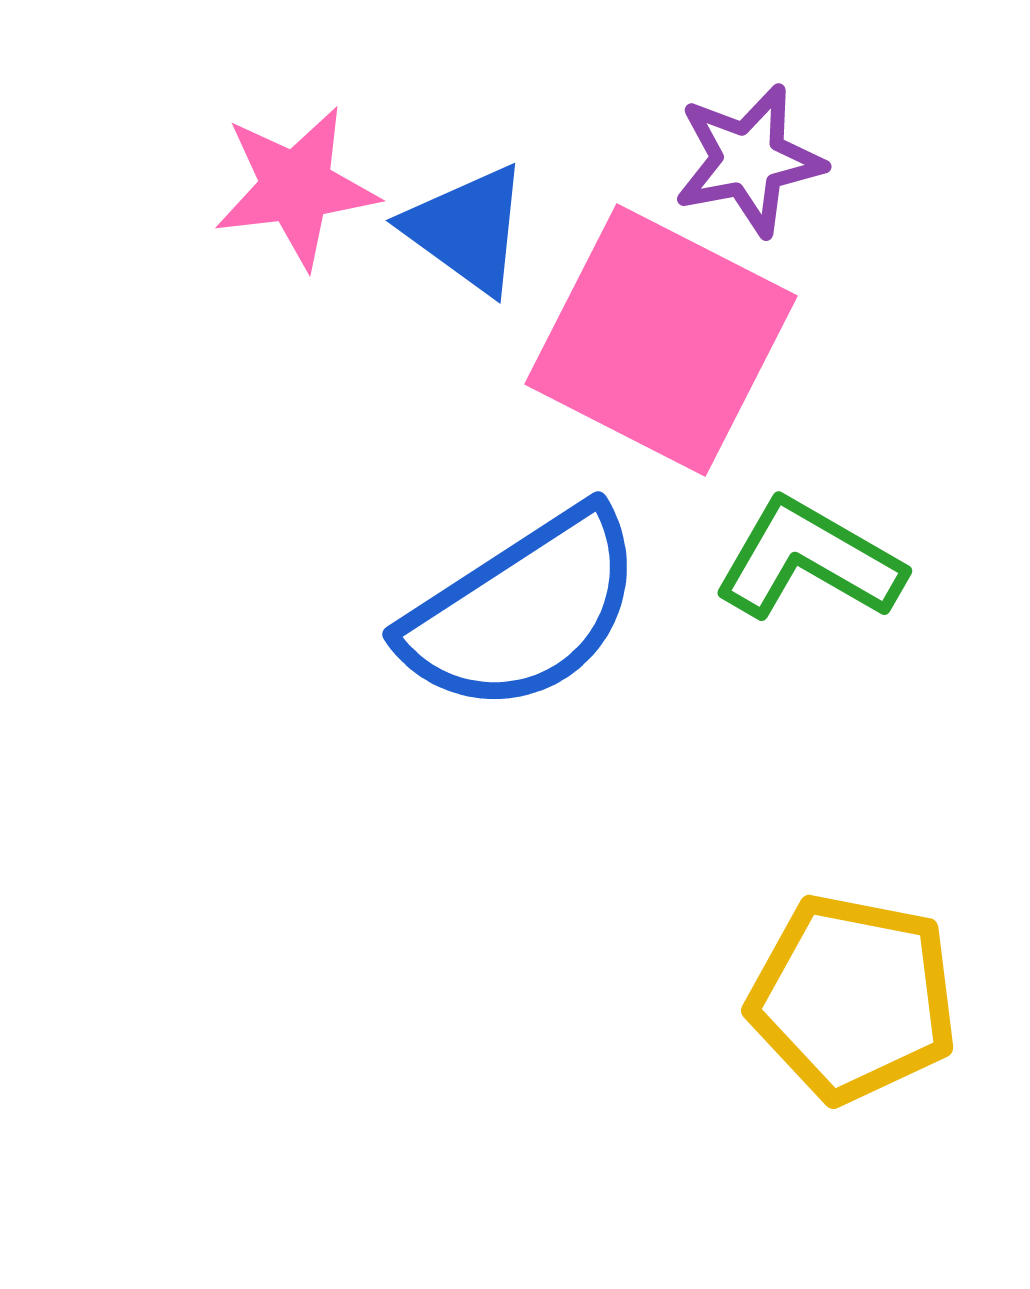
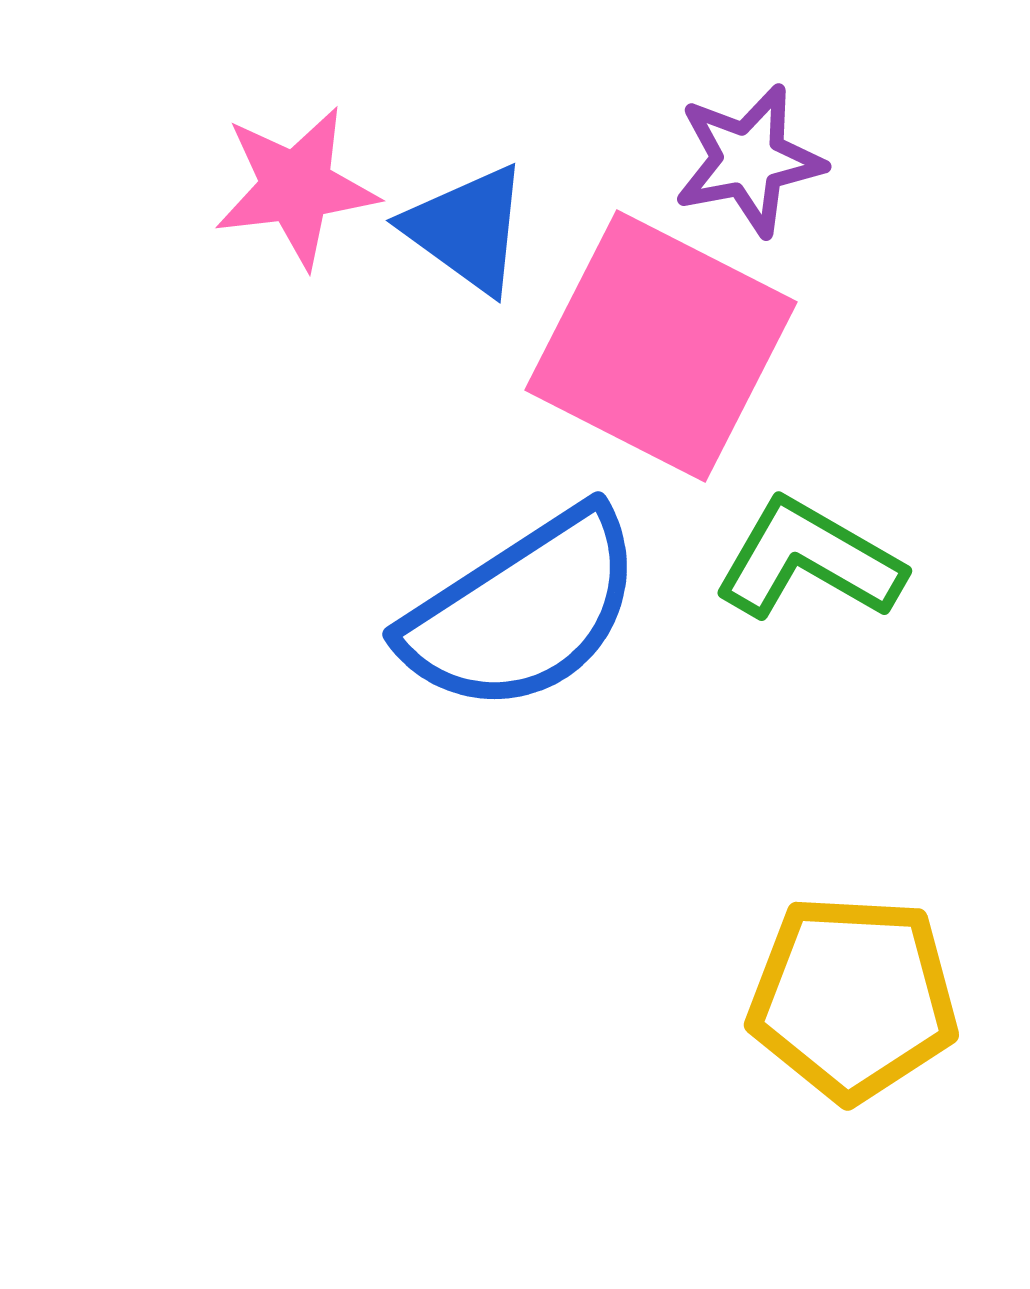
pink square: moved 6 px down
yellow pentagon: rotated 8 degrees counterclockwise
